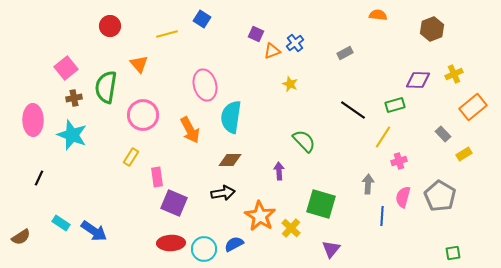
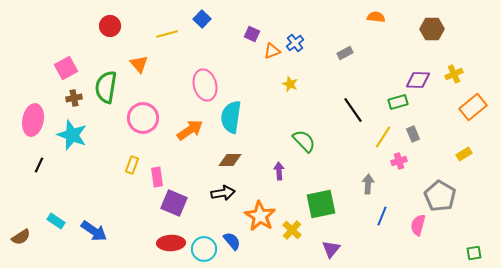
orange semicircle at (378, 15): moved 2 px left, 2 px down
blue square at (202, 19): rotated 12 degrees clockwise
brown hexagon at (432, 29): rotated 20 degrees clockwise
purple square at (256, 34): moved 4 px left
pink square at (66, 68): rotated 10 degrees clockwise
green rectangle at (395, 105): moved 3 px right, 3 px up
black line at (353, 110): rotated 20 degrees clockwise
pink circle at (143, 115): moved 3 px down
pink ellipse at (33, 120): rotated 12 degrees clockwise
orange arrow at (190, 130): rotated 96 degrees counterclockwise
gray rectangle at (443, 134): moved 30 px left; rotated 21 degrees clockwise
yellow rectangle at (131, 157): moved 1 px right, 8 px down; rotated 12 degrees counterclockwise
black line at (39, 178): moved 13 px up
pink semicircle at (403, 197): moved 15 px right, 28 px down
green square at (321, 204): rotated 28 degrees counterclockwise
blue line at (382, 216): rotated 18 degrees clockwise
cyan rectangle at (61, 223): moved 5 px left, 2 px up
yellow cross at (291, 228): moved 1 px right, 2 px down
blue semicircle at (234, 244): moved 2 px left, 3 px up; rotated 78 degrees clockwise
green square at (453, 253): moved 21 px right
